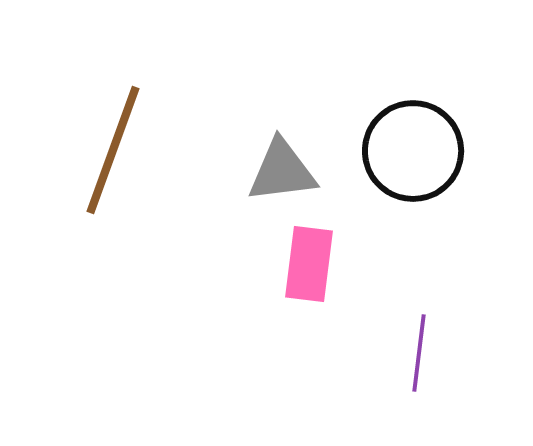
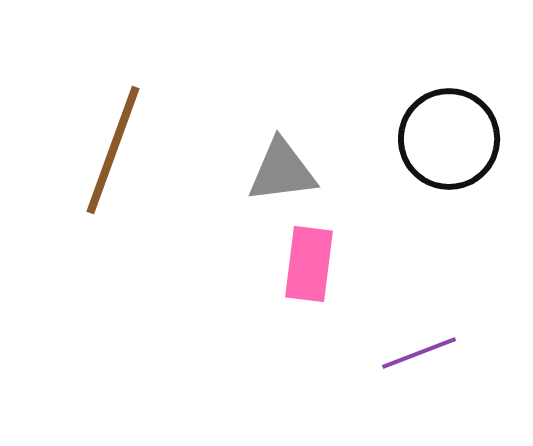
black circle: moved 36 px right, 12 px up
purple line: rotated 62 degrees clockwise
